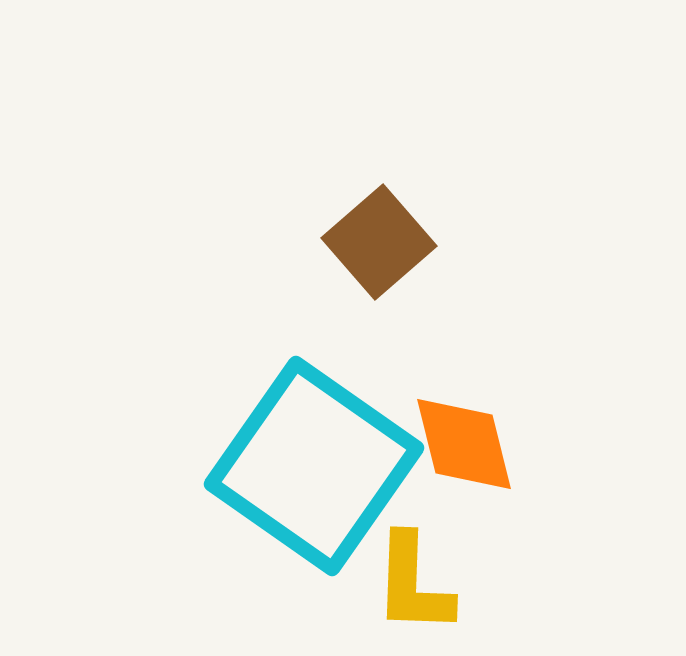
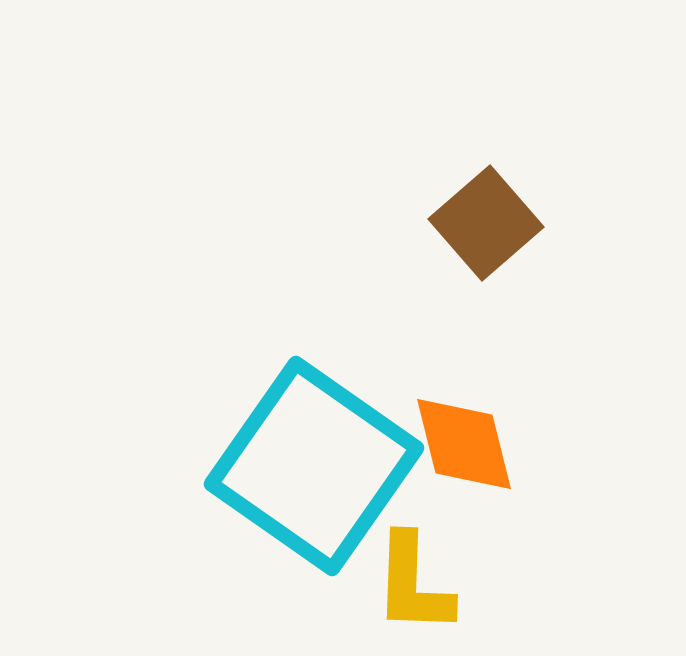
brown square: moved 107 px right, 19 px up
